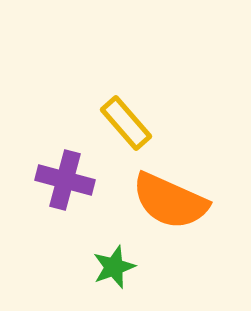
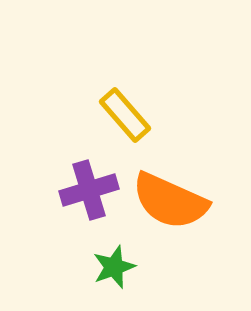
yellow rectangle: moved 1 px left, 8 px up
purple cross: moved 24 px right, 10 px down; rotated 32 degrees counterclockwise
